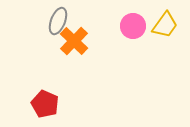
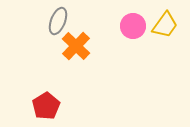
orange cross: moved 2 px right, 5 px down
red pentagon: moved 1 px right, 2 px down; rotated 16 degrees clockwise
